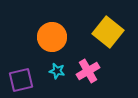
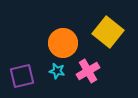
orange circle: moved 11 px right, 6 px down
purple square: moved 1 px right, 4 px up
